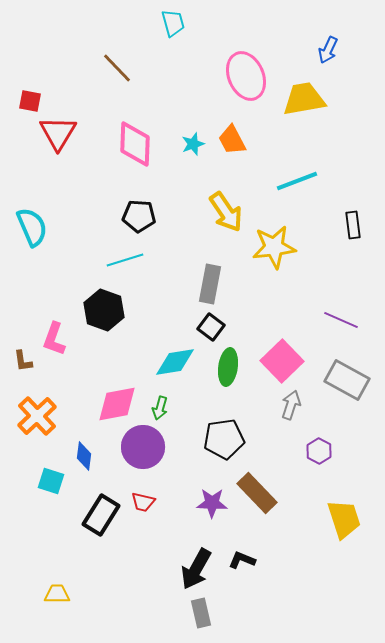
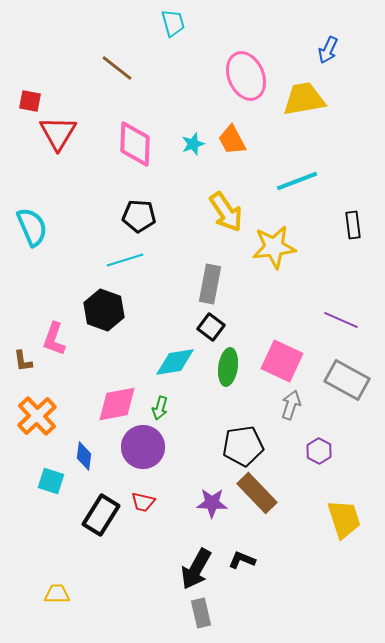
brown line at (117, 68): rotated 8 degrees counterclockwise
pink square at (282, 361): rotated 21 degrees counterclockwise
black pentagon at (224, 439): moved 19 px right, 7 px down
